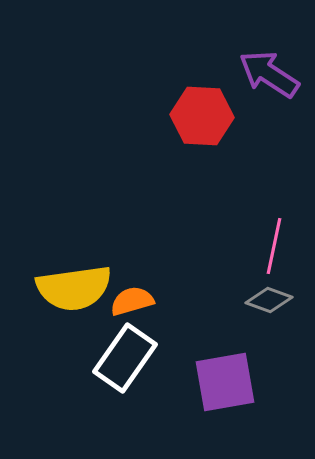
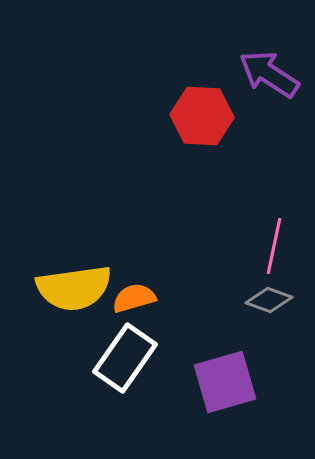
orange semicircle: moved 2 px right, 3 px up
purple square: rotated 6 degrees counterclockwise
